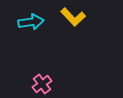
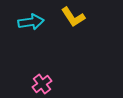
yellow L-shape: rotated 10 degrees clockwise
